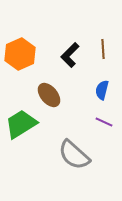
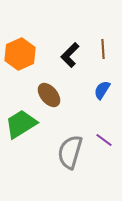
blue semicircle: rotated 18 degrees clockwise
purple line: moved 18 px down; rotated 12 degrees clockwise
gray semicircle: moved 4 px left, 3 px up; rotated 64 degrees clockwise
